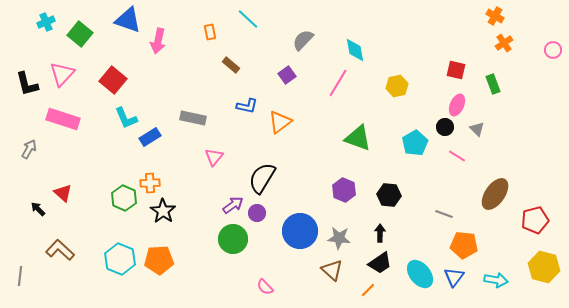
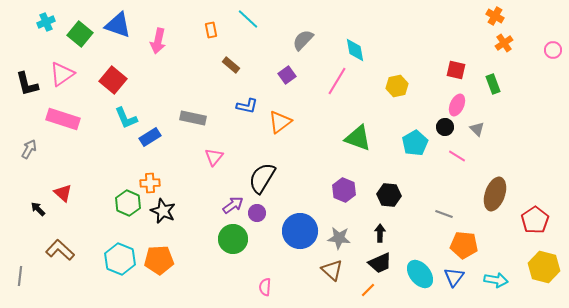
blue triangle at (128, 20): moved 10 px left, 5 px down
orange rectangle at (210, 32): moved 1 px right, 2 px up
pink triangle at (62, 74): rotated 12 degrees clockwise
pink line at (338, 83): moved 1 px left, 2 px up
brown ellipse at (495, 194): rotated 16 degrees counterclockwise
green hexagon at (124, 198): moved 4 px right, 5 px down
black star at (163, 211): rotated 10 degrees counterclockwise
red pentagon at (535, 220): rotated 20 degrees counterclockwise
black trapezoid at (380, 263): rotated 10 degrees clockwise
pink semicircle at (265, 287): rotated 48 degrees clockwise
